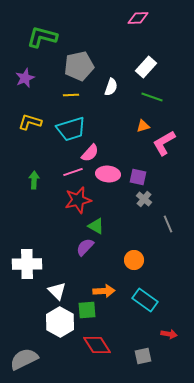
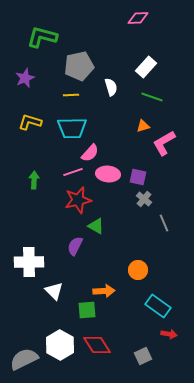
white semicircle: rotated 36 degrees counterclockwise
cyan trapezoid: moved 1 px right, 1 px up; rotated 16 degrees clockwise
gray line: moved 4 px left, 1 px up
purple semicircle: moved 10 px left, 1 px up; rotated 18 degrees counterclockwise
orange circle: moved 4 px right, 10 px down
white cross: moved 2 px right, 2 px up
white triangle: moved 3 px left
cyan rectangle: moved 13 px right, 6 px down
white hexagon: moved 23 px down
gray square: rotated 12 degrees counterclockwise
